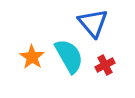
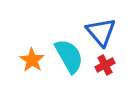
blue triangle: moved 8 px right, 9 px down
orange star: moved 3 px down
